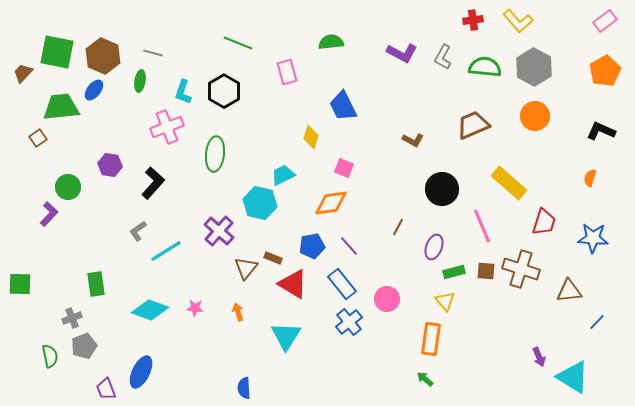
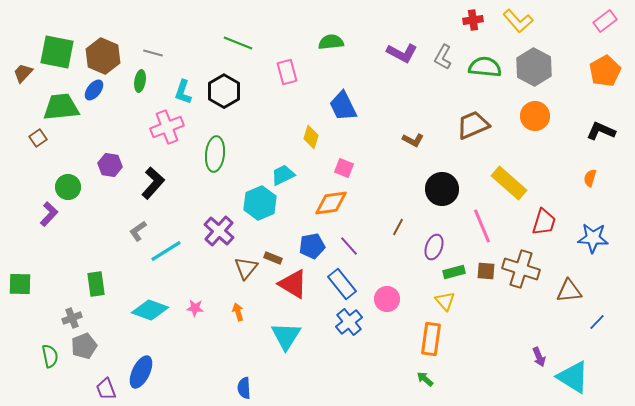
cyan hexagon at (260, 203): rotated 24 degrees clockwise
